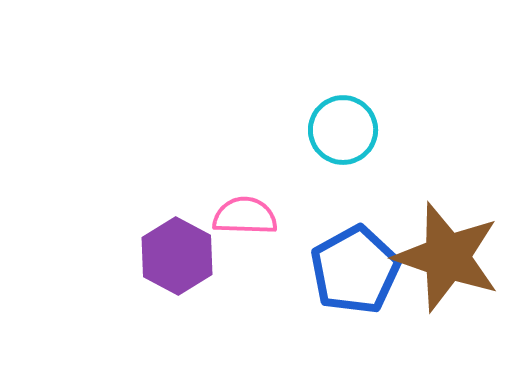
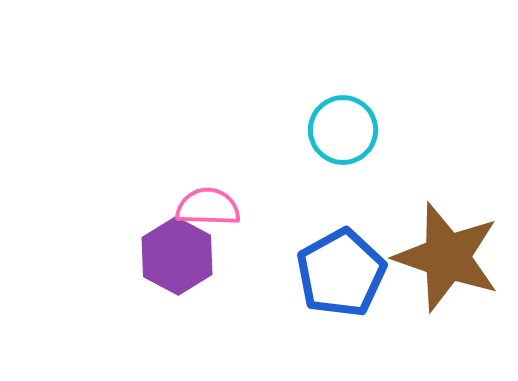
pink semicircle: moved 37 px left, 9 px up
blue pentagon: moved 14 px left, 3 px down
